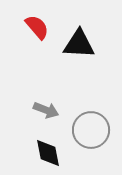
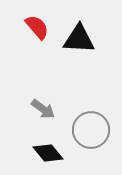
black triangle: moved 5 px up
gray arrow: moved 3 px left, 1 px up; rotated 15 degrees clockwise
black diamond: rotated 28 degrees counterclockwise
